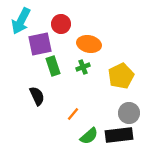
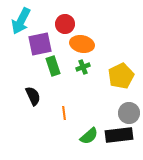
red circle: moved 4 px right
orange ellipse: moved 7 px left
black semicircle: moved 4 px left
orange line: moved 9 px left, 1 px up; rotated 48 degrees counterclockwise
